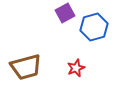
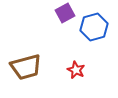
red star: moved 2 px down; rotated 24 degrees counterclockwise
